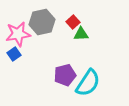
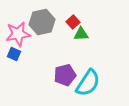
blue square: rotated 32 degrees counterclockwise
